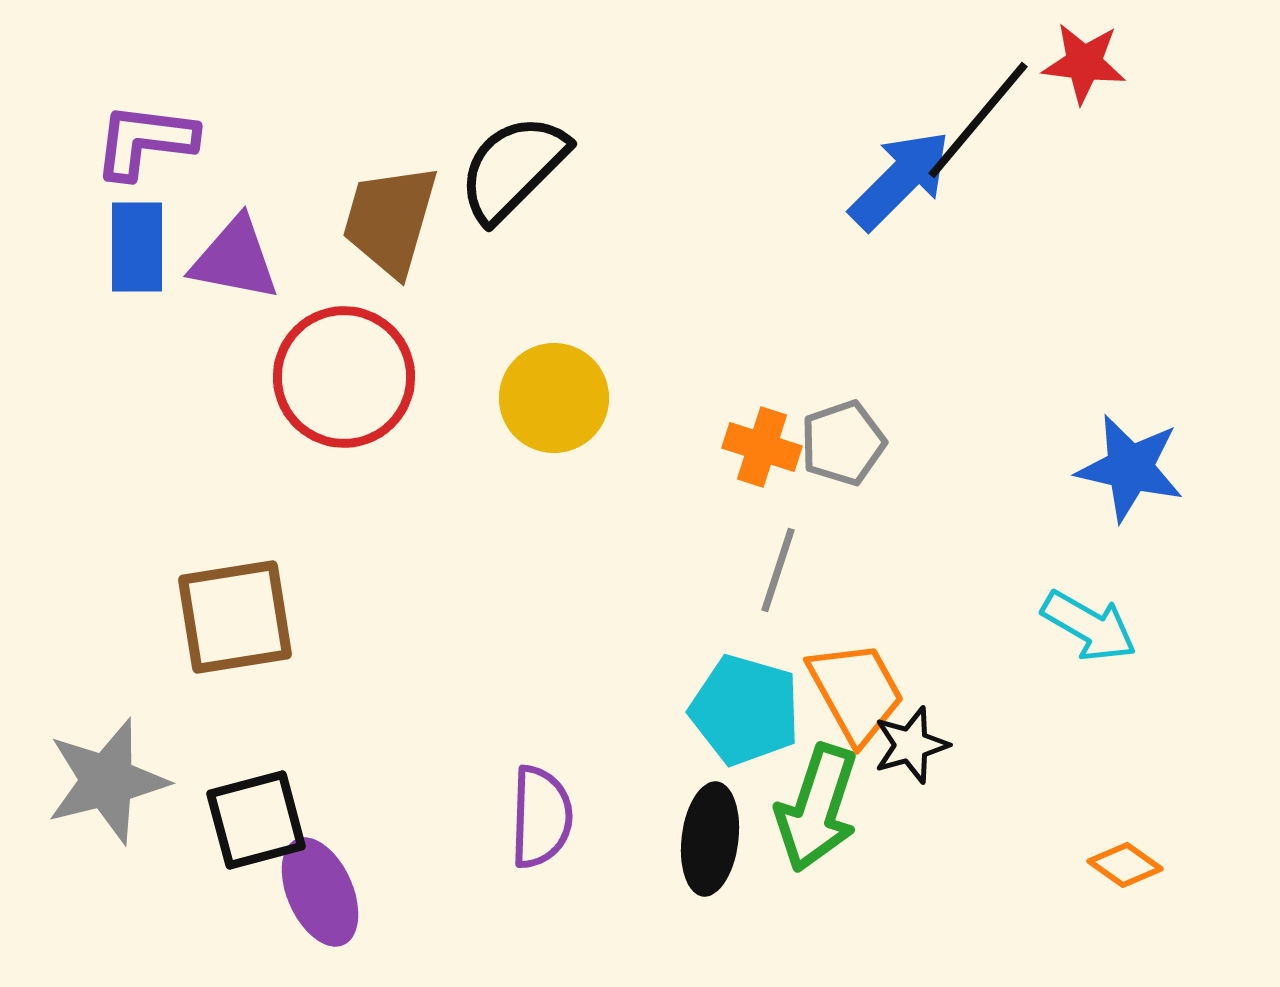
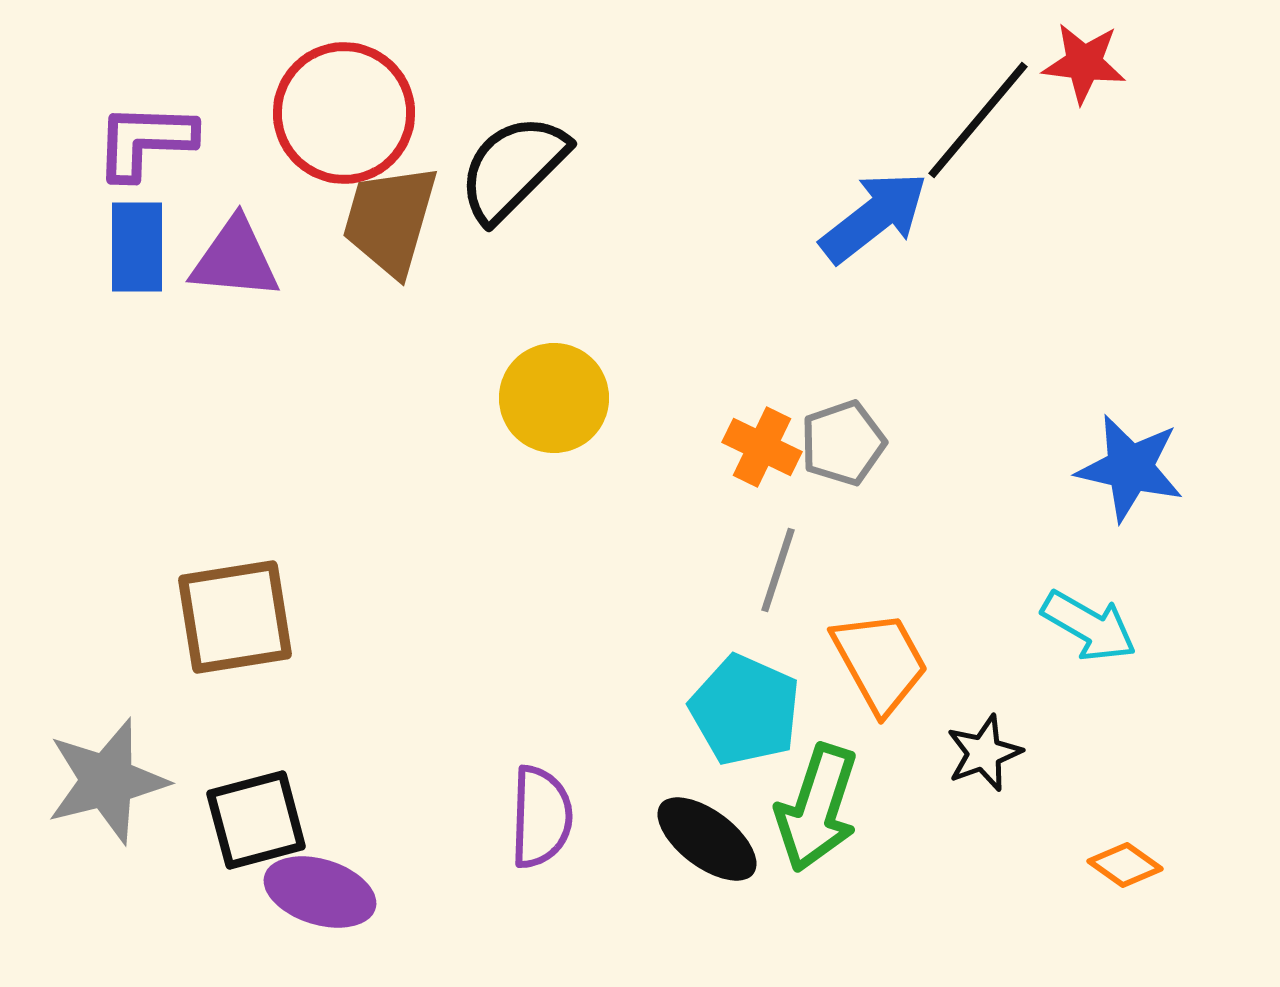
purple L-shape: rotated 5 degrees counterclockwise
blue arrow: moved 26 px left, 37 px down; rotated 7 degrees clockwise
purple triangle: rotated 6 degrees counterclockwise
red circle: moved 264 px up
orange cross: rotated 8 degrees clockwise
orange trapezoid: moved 24 px right, 30 px up
cyan pentagon: rotated 8 degrees clockwise
black star: moved 73 px right, 8 px down; rotated 4 degrees counterclockwise
black ellipse: moved 3 px left; rotated 60 degrees counterclockwise
purple ellipse: rotated 49 degrees counterclockwise
